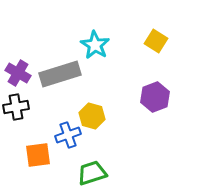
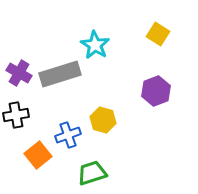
yellow square: moved 2 px right, 7 px up
purple cross: moved 1 px right
purple hexagon: moved 1 px right, 6 px up
black cross: moved 8 px down
yellow hexagon: moved 11 px right, 4 px down
orange square: rotated 32 degrees counterclockwise
